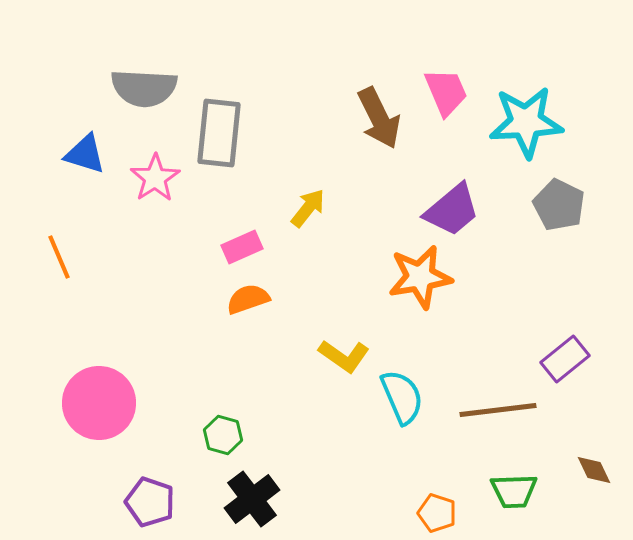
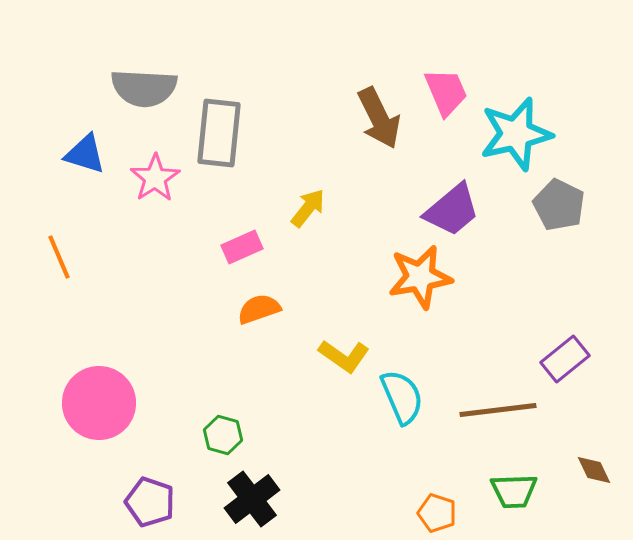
cyan star: moved 10 px left, 12 px down; rotated 10 degrees counterclockwise
orange semicircle: moved 11 px right, 10 px down
